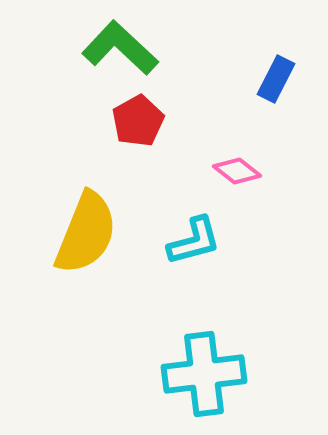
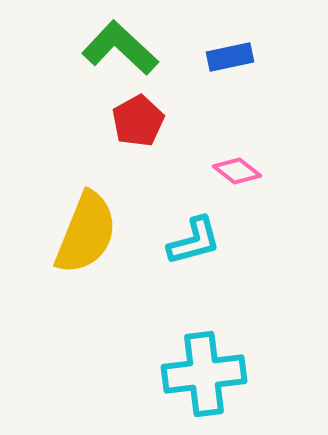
blue rectangle: moved 46 px left, 22 px up; rotated 51 degrees clockwise
